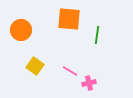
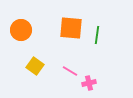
orange square: moved 2 px right, 9 px down
